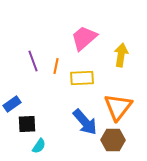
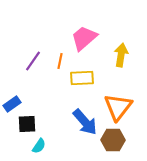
purple line: rotated 55 degrees clockwise
orange line: moved 4 px right, 5 px up
